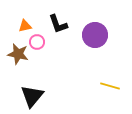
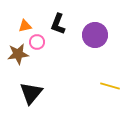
black L-shape: rotated 40 degrees clockwise
brown star: rotated 20 degrees counterclockwise
black triangle: moved 1 px left, 3 px up
